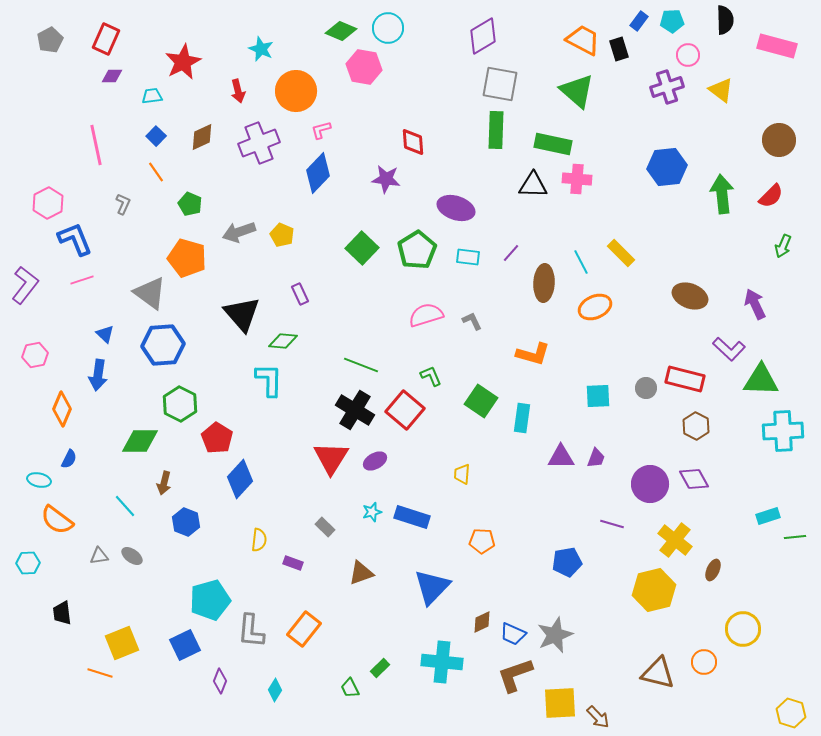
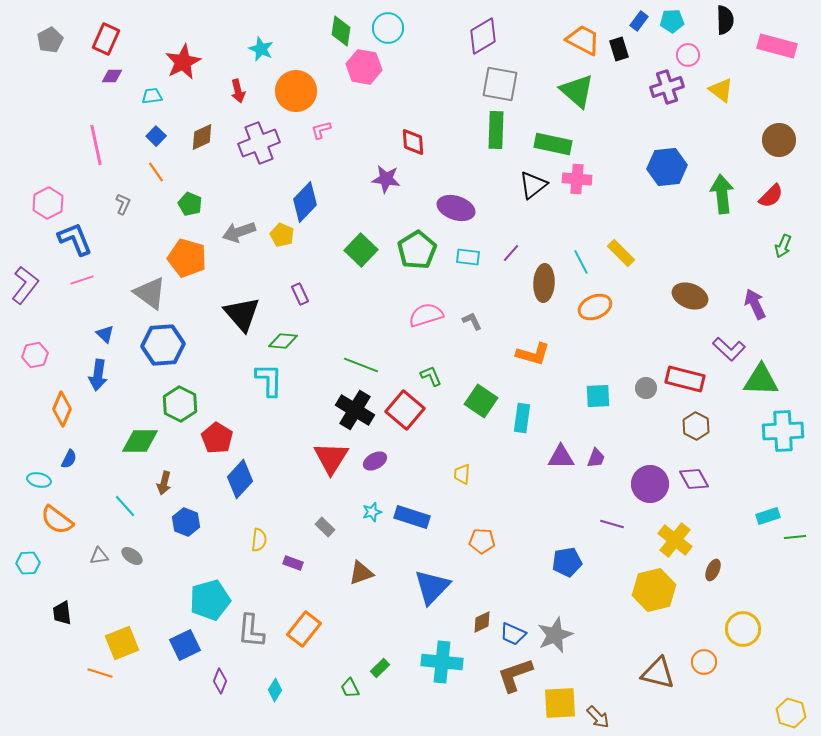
green diamond at (341, 31): rotated 76 degrees clockwise
blue diamond at (318, 173): moved 13 px left, 29 px down
black triangle at (533, 185): rotated 40 degrees counterclockwise
green square at (362, 248): moved 1 px left, 2 px down
